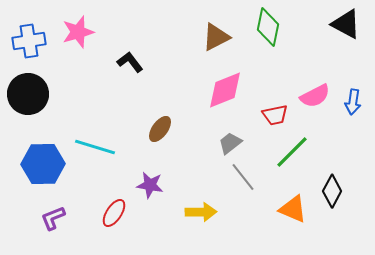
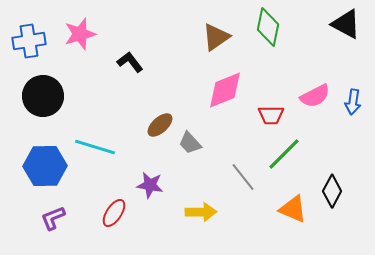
pink star: moved 2 px right, 2 px down
brown triangle: rotated 8 degrees counterclockwise
black circle: moved 15 px right, 2 px down
red trapezoid: moved 4 px left; rotated 12 degrees clockwise
brown ellipse: moved 4 px up; rotated 12 degrees clockwise
gray trapezoid: moved 40 px left; rotated 95 degrees counterclockwise
green line: moved 8 px left, 2 px down
blue hexagon: moved 2 px right, 2 px down
